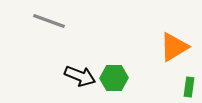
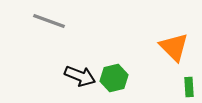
orange triangle: rotated 44 degrees counterclockwise
green hexagon: rotated 12 degrees counterclockwise
green rectangle: rotated 12 degrees counterclockwise
